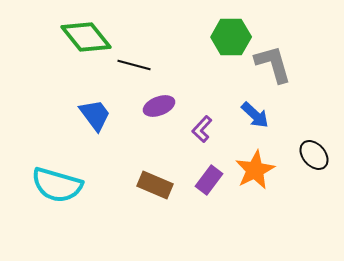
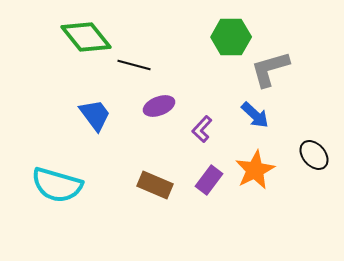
gray L-shape: moved 3 px left, 5 px down; rotated 90 degrees counterclockwise
